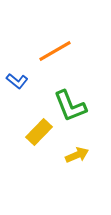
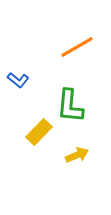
orange line: moved 22 px right, 4 px up
blue L-shape: moved 1 px right, 1 px up
green L-shape: rotated 27 degrees clockwise
